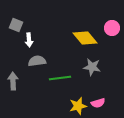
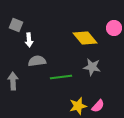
pink circle: moved 2 px right
green line: moved 1 px right, 1 px up
pink semicircle: moved 3 px down; rotated 32 degrees counterclockwise
